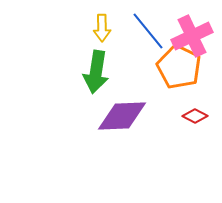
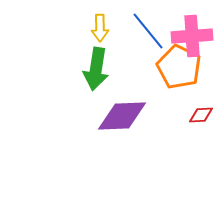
yellow arrow: moved 2 px left
pink cross: rotated 21 degrees clockwise
green arrow: moved 3 px up
red diamond: moved 6 px right, 1 px up; rotated 30 degrees counterclockwise
